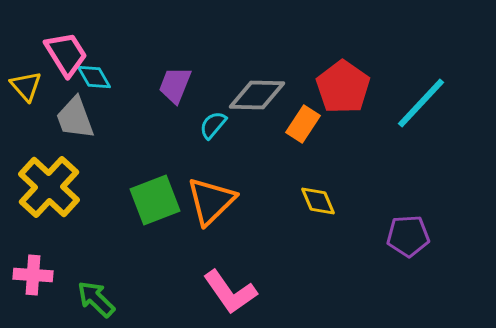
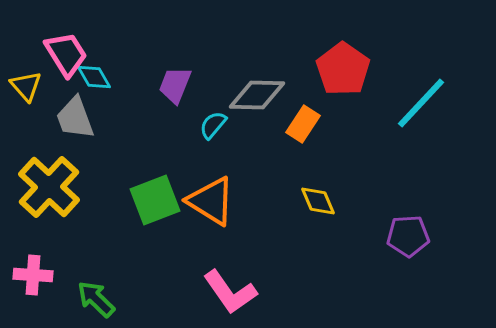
red pentagon: moved 18 px up
orange triangle: rotated 44 degrees counterclockwise
